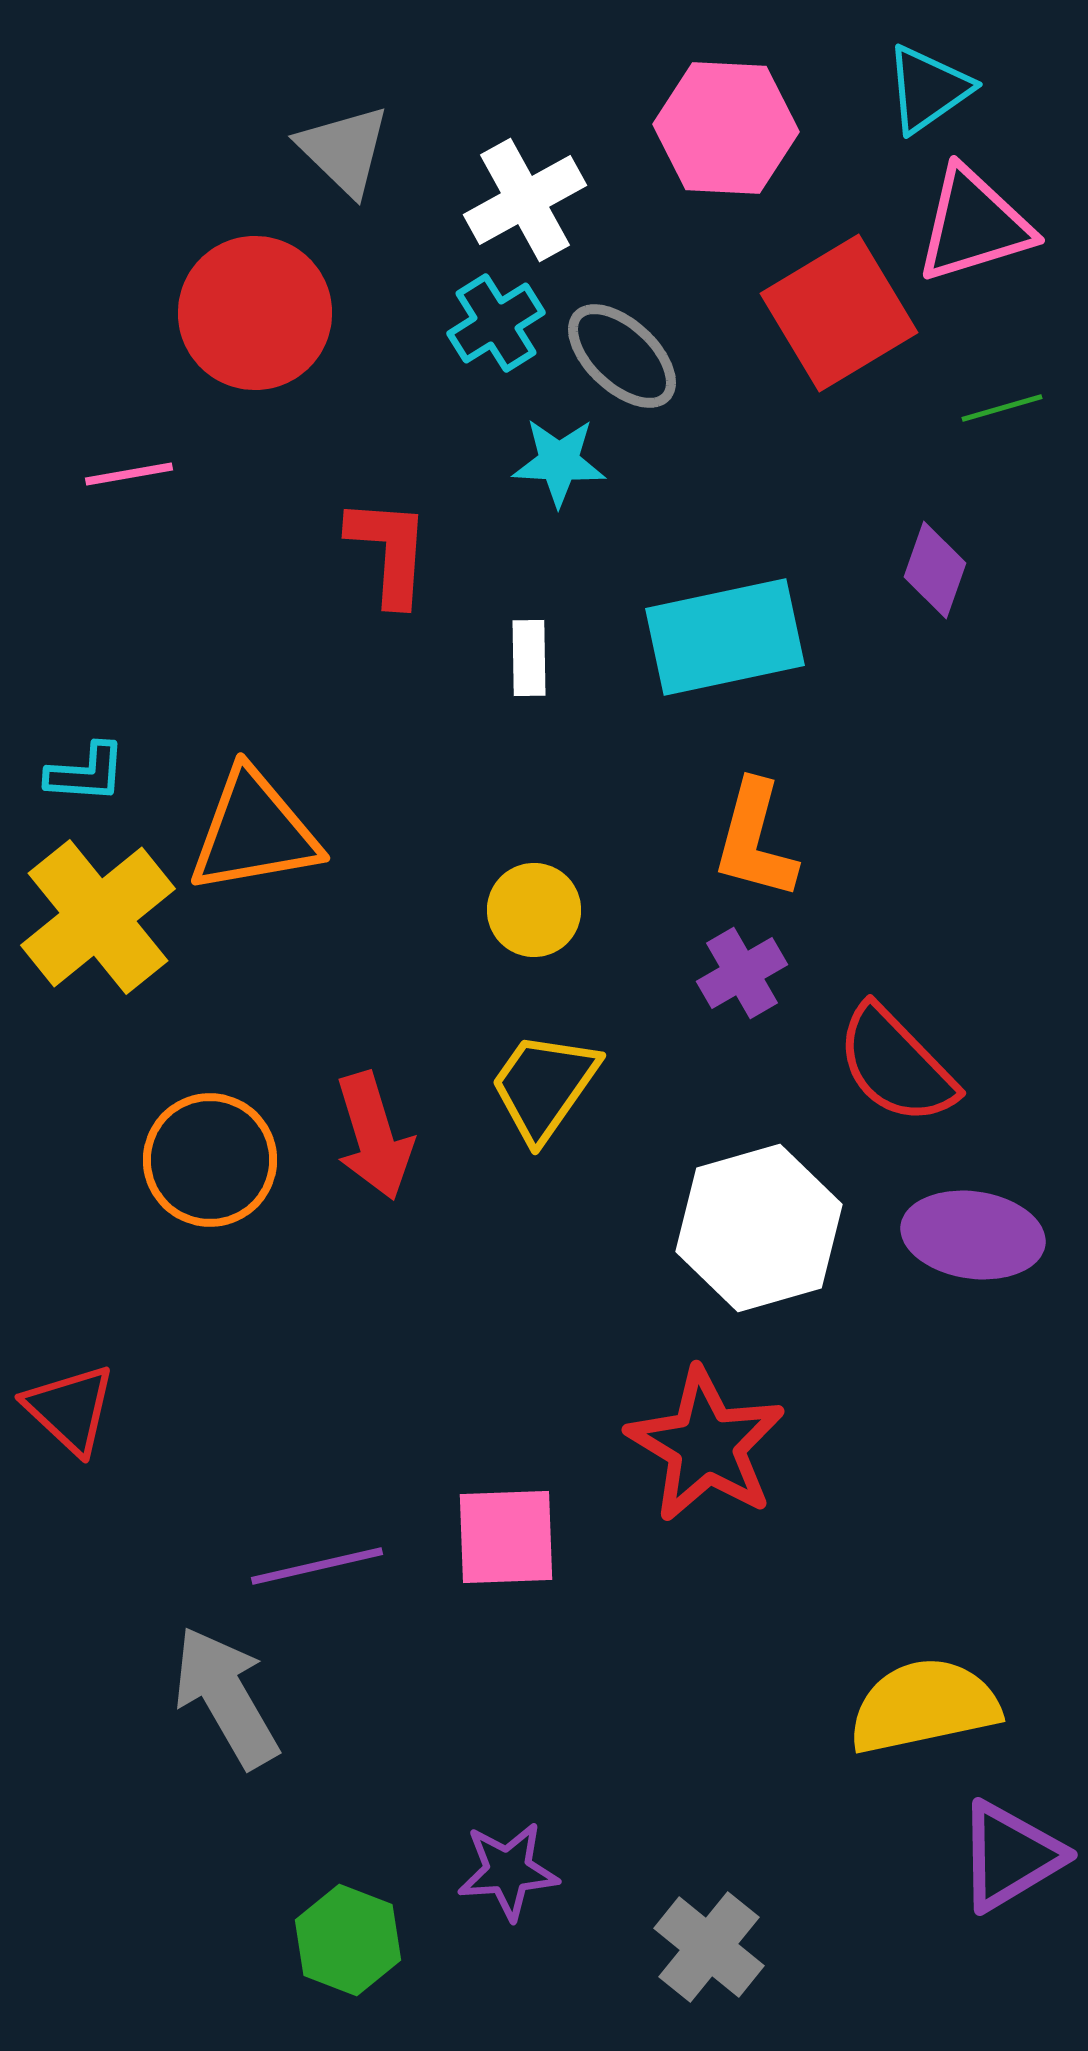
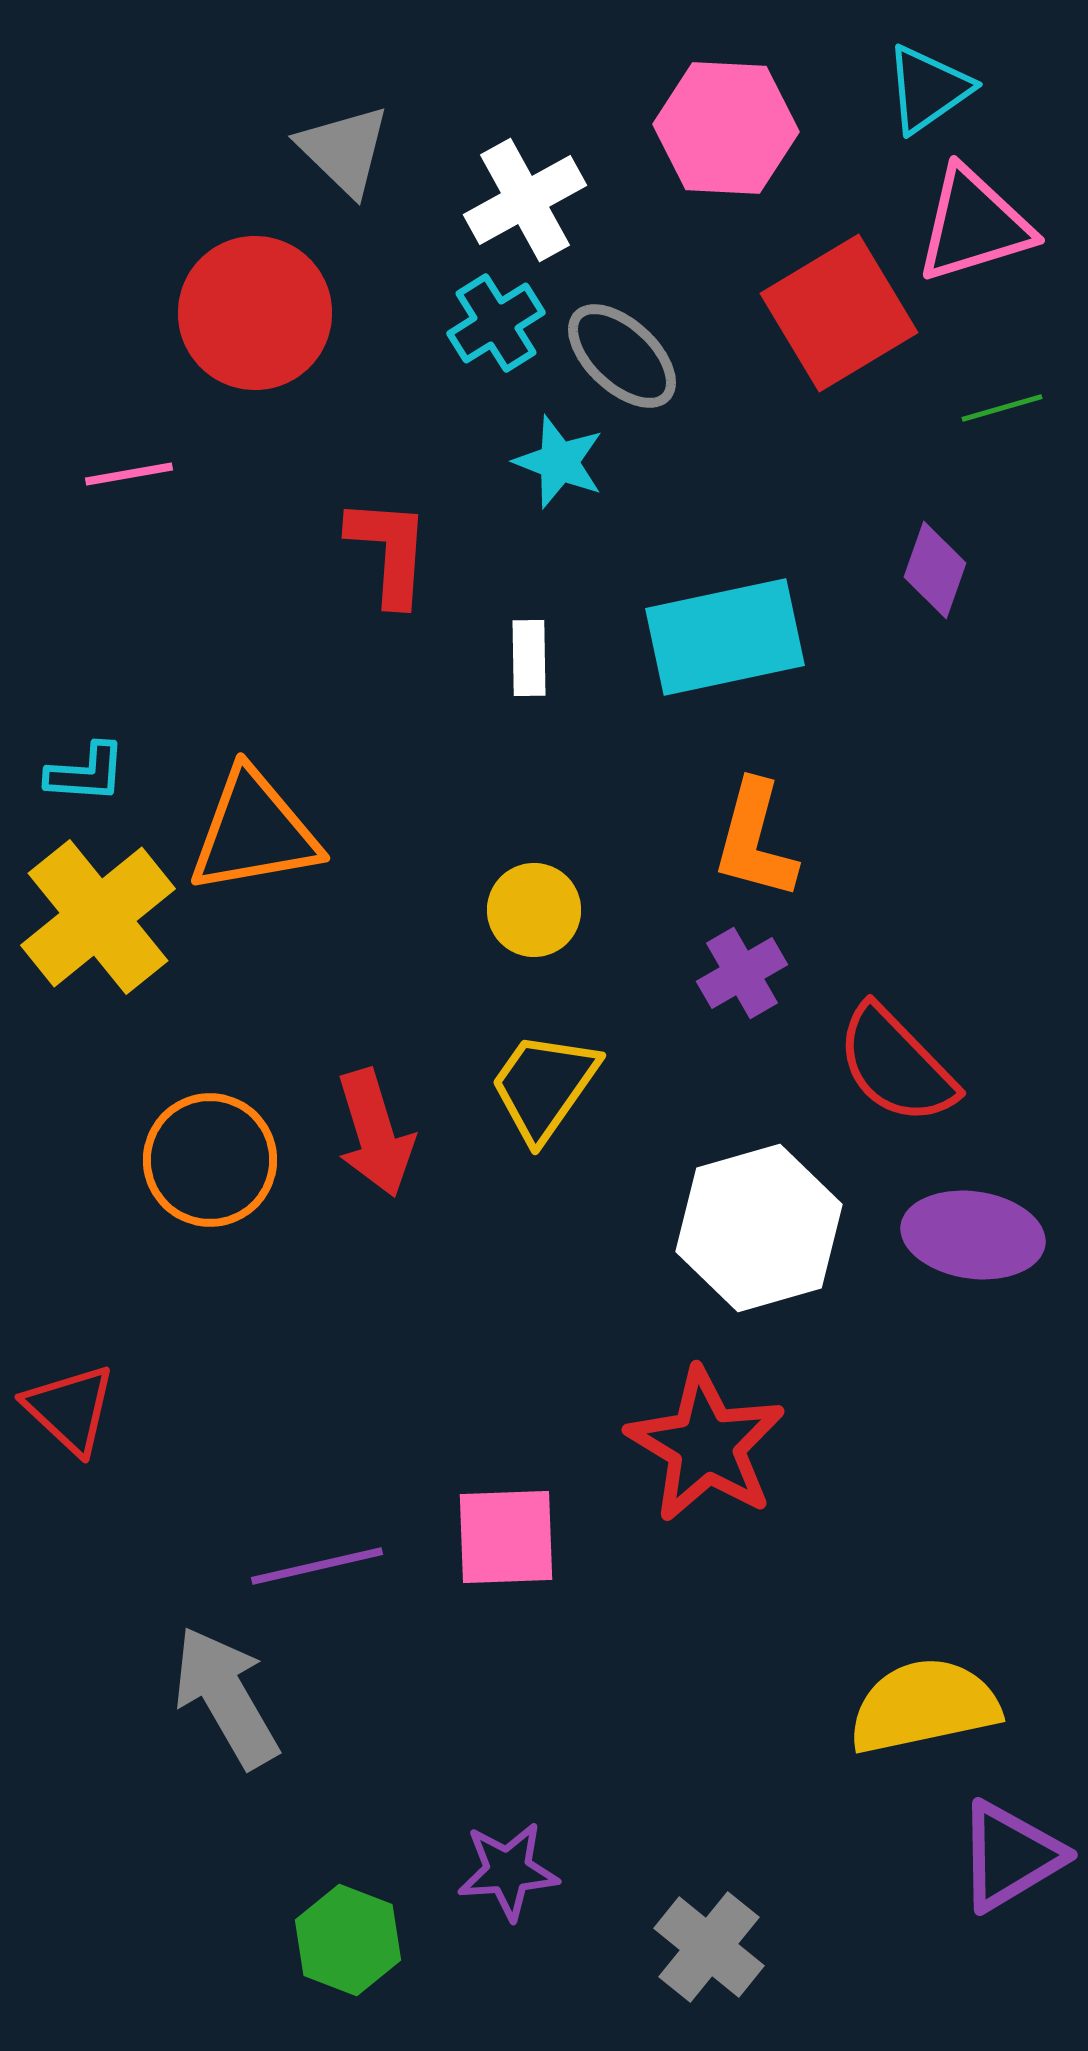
cyan star: rotated 18 degrees clockwise
red arrow: moved 1 px right, 3 px up
